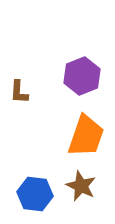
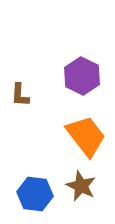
purple hexagon: rotated 12 degrees counterclockwise
brown L-shape: moved 1 px right, 3 px down
orange trapezoid: rotated 57 degrees counterclockwise
